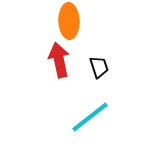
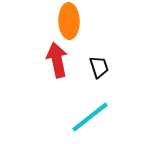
red arrow: moved 2 px left
